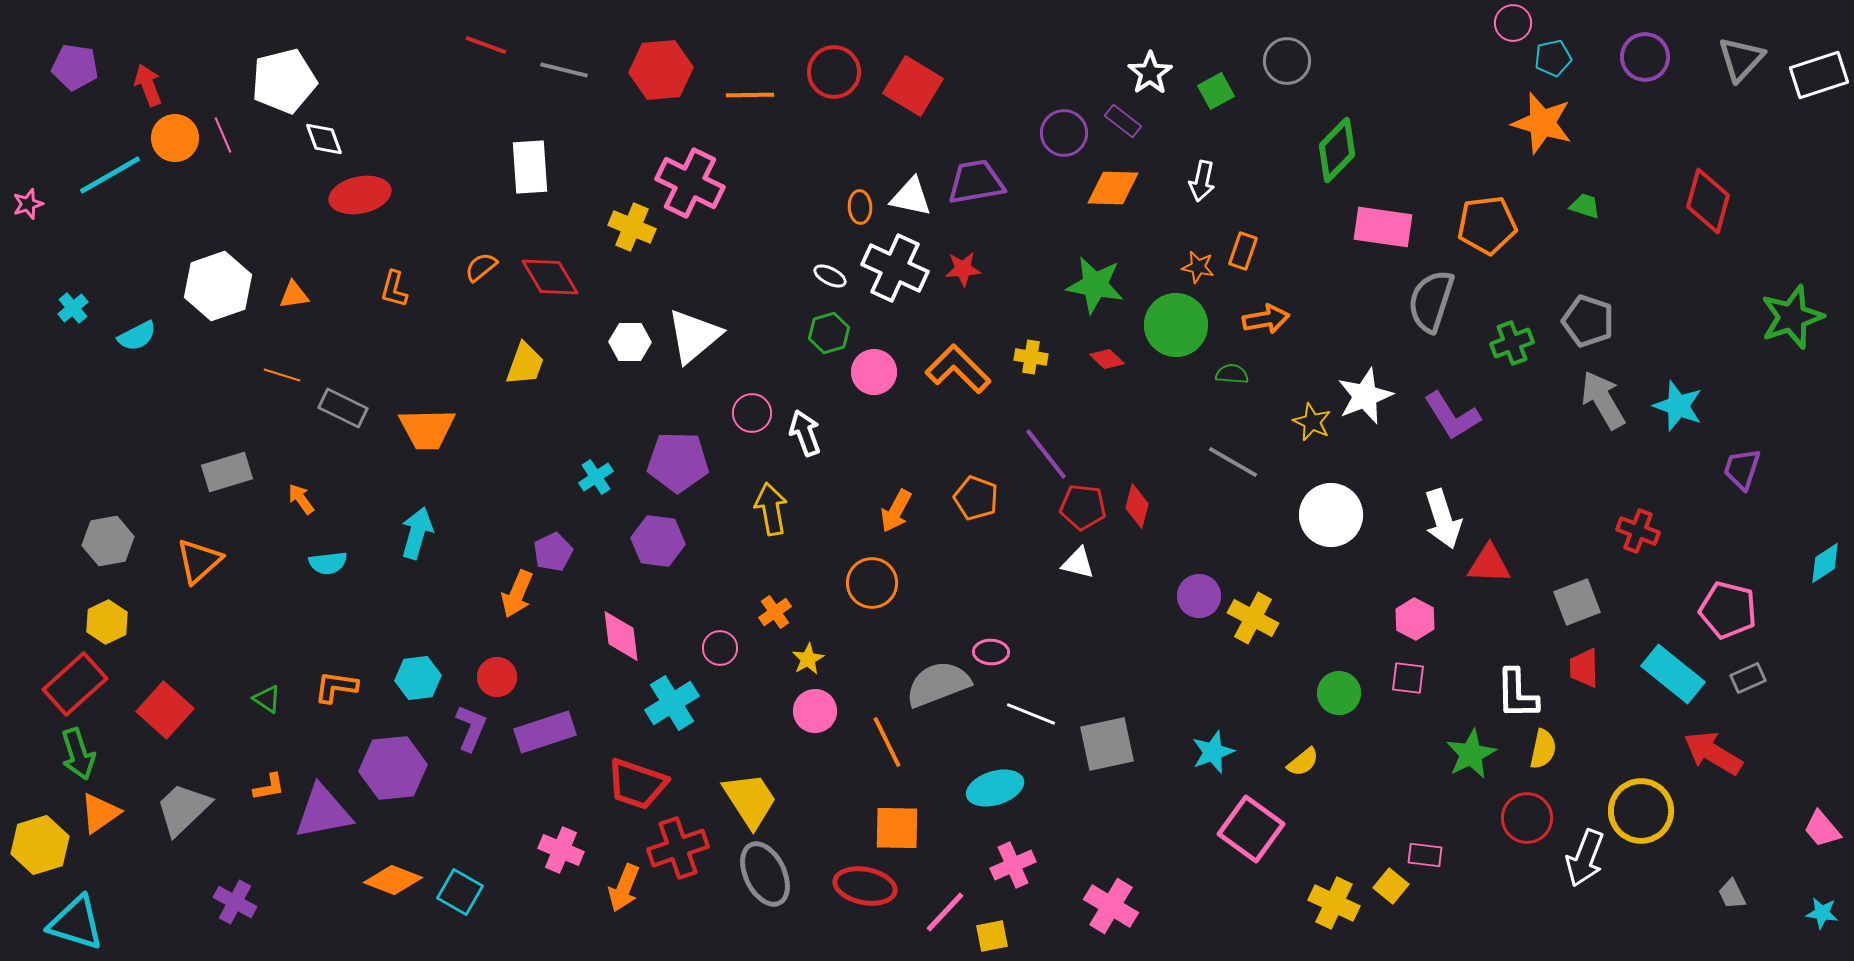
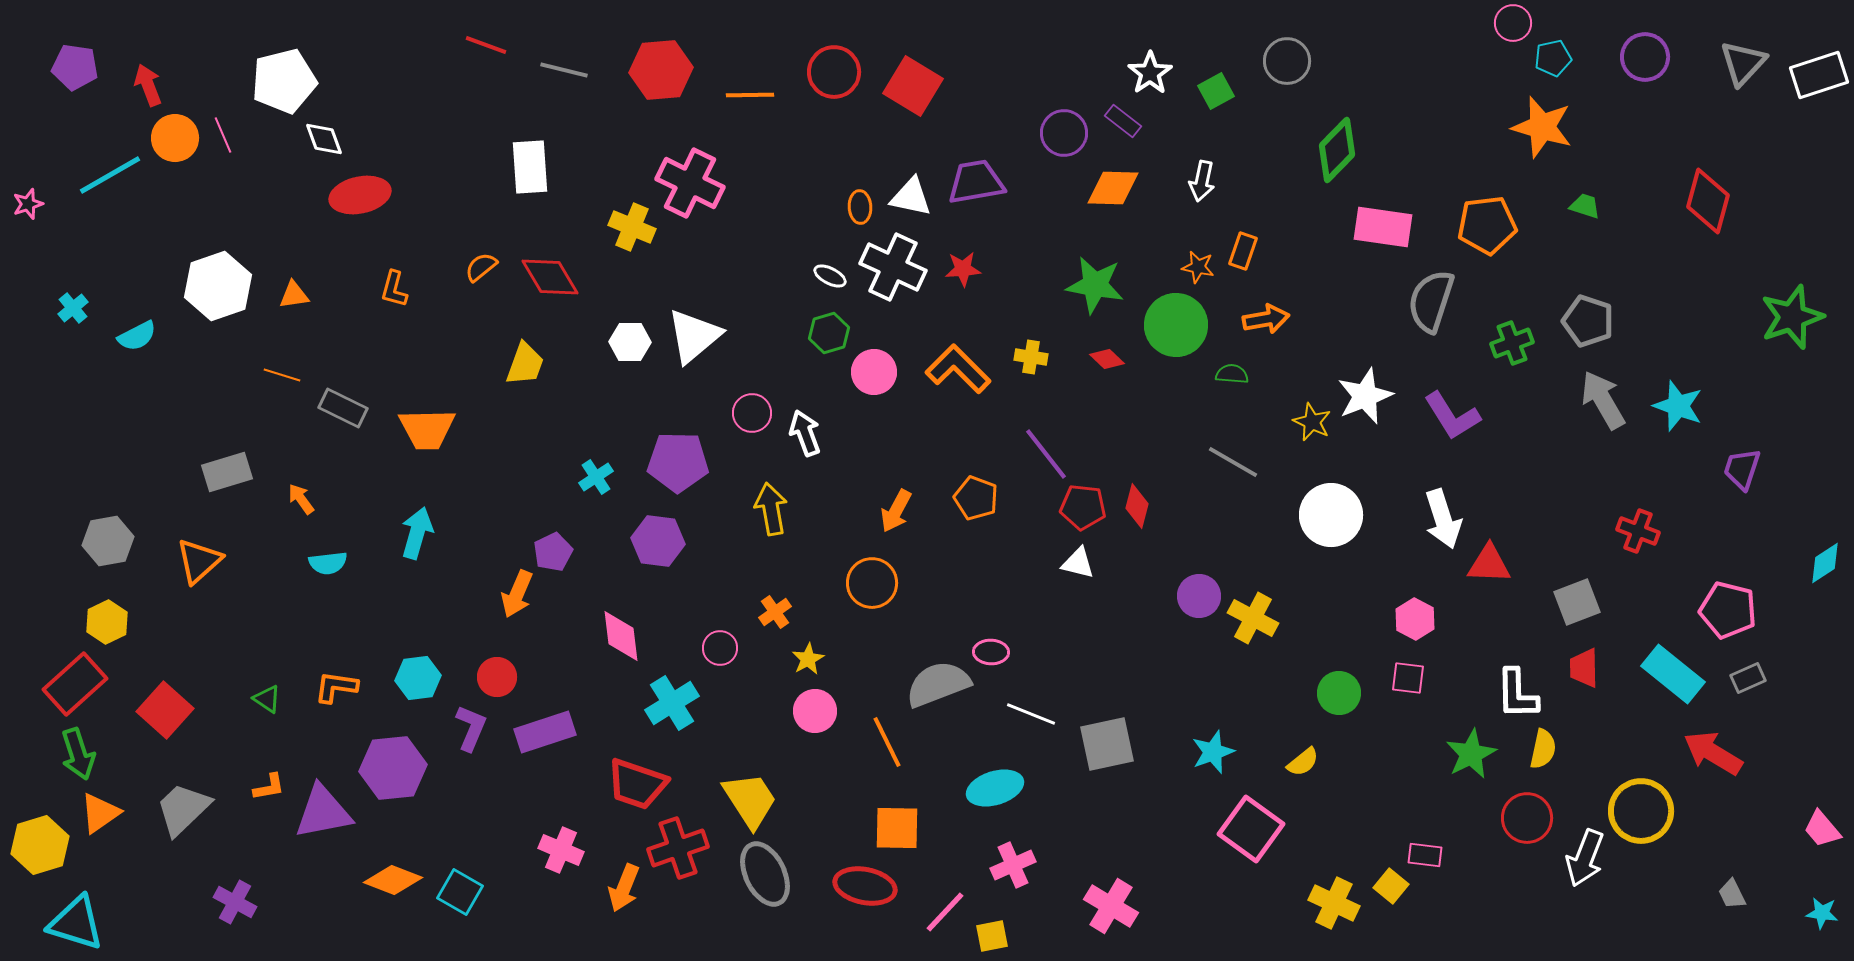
gray triangle at (1741, 59): moved 2 px right, 4 px down
orange star at (1542, 123): moved 4 px down
white cross at (895, 268): moved 2 px left, 1 px up
